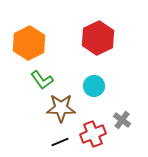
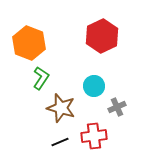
red hexagon: moved 4 px right, 2 px up
orange hexagon: rotated 12 degrees counterclockwise
green L-shape: moved 1 px left, 2 px up; rotated 110 degrees counterclockwise
brown star: rotated 16 degrees clockwise
gray cross: moved 5 px left, 13 px up; rotated 30 degrees clockwise
red cross: moved 1 px right, 2 px down; rotated 15 degrees clockwise
